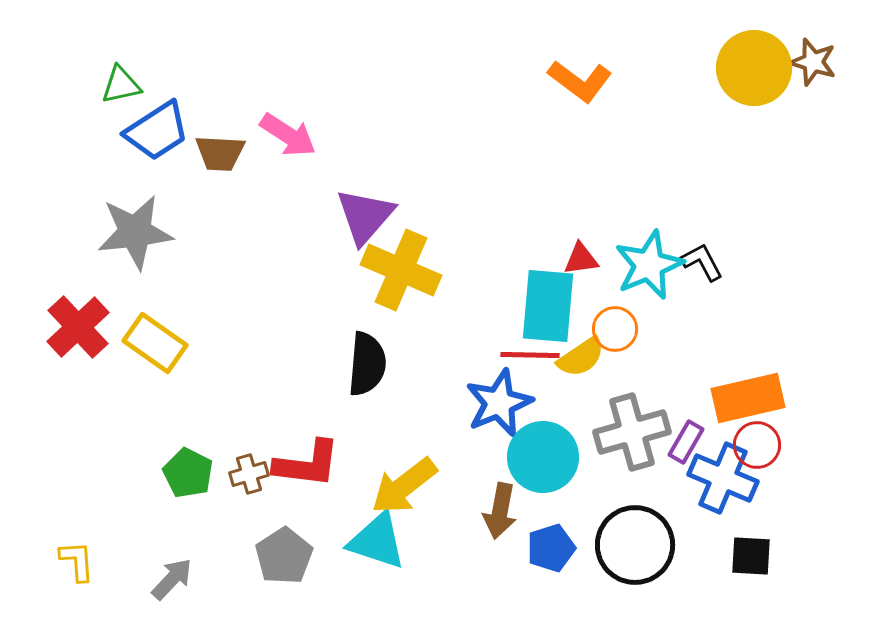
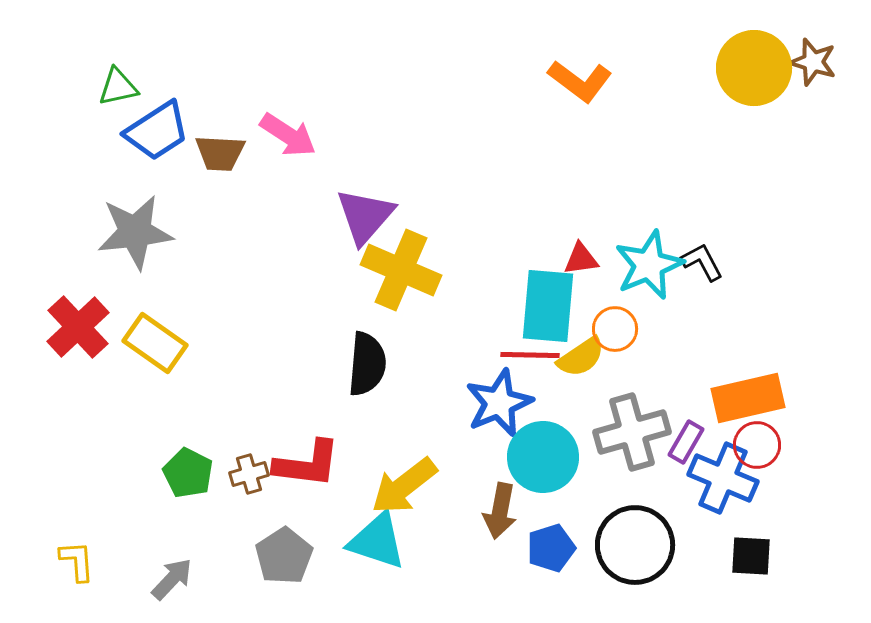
green triangle: moved 3 px left, 2 px down
